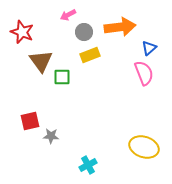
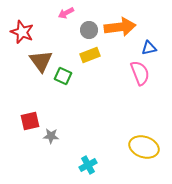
pink arrow: moved 2 px left, 2 px up
gray circle: moved 5 px right, 2 px up
blue triangle: rotated 28 degrees clockwise
pink semicircle: moved 4 px left
green square: moved 1 px right, 1 px up; rotated 24 degrees clockwise
